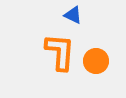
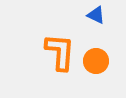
blue triangle: moved 23 px right
